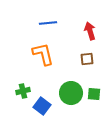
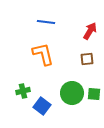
blue line: moved 2 px left, 1 px up; rotated 12 degrees clockwise
red arrow: rotated 48 degrees clockwise
green circle: moved 1 px right
